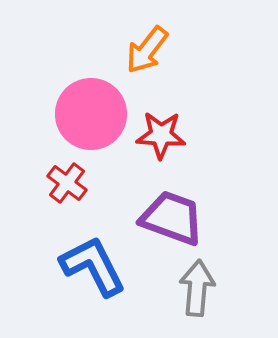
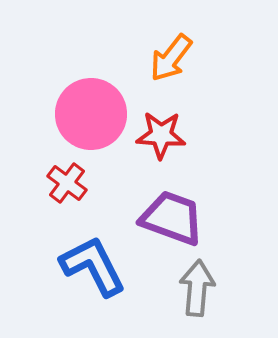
orange arrow: moved 24 px right, 8 px down
